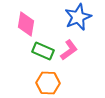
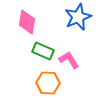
pink diamond: moved 1 px right, 2 px up
pink L-shape: moved 10 px down; rotated 85 degrees counterclockwise
